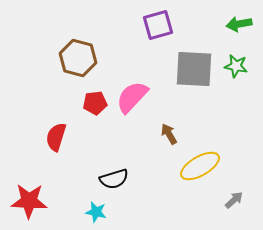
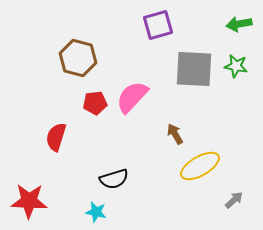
brown arrow: moved 6 px right
